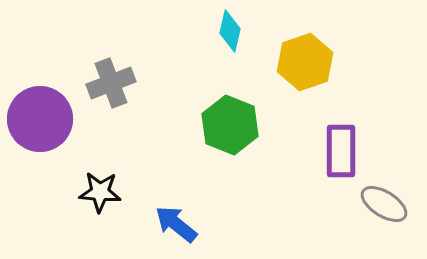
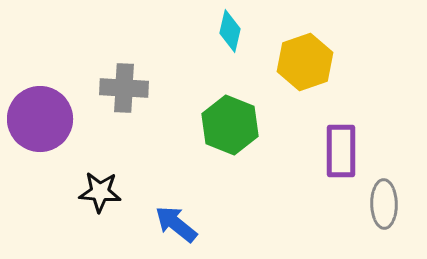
gray cross: moved 13 px right, 5 px down; rotated 24 degrees clockwise
gray ellipse: rotated 57 degrees clockwise
